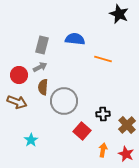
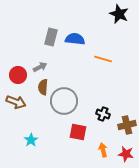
gray rectangle: moved 9 px right, 8 px up
red circle: moved 1 px left
brown arrow: moved 1 px left
black cross: rotated 24 degrees clockwise
brown cross: rotated 30 degrees clockwise
red square: moved 4 px left, 1 px down; rotated 30 degrees counterclockwise
orange arrow: rotated 24 degrees counterclockwise
red star: rotated 14 degrees counterclockwise
